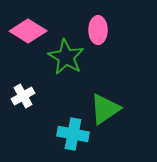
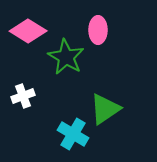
white cross: rotated 10 degrees clockwise
cyan cross: rotated 20 degrees clockwise
